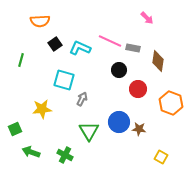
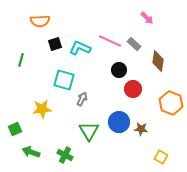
black square: rotated 16 degrees clockwise
gray rectangle: moved 1 px right, 4 px up; rotated 32 degrees clockwise
red circle: moved 5 px left
brown star: moved 2 px right
